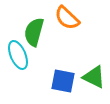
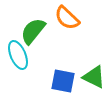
green semicircle: moved 1 px left, 1 px up; rotated 24 degrees clockwise
